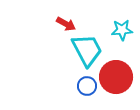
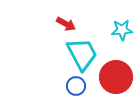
cyan trapezoid: moved 5 px left, 4 px down
blue circle: moved 11 px left
